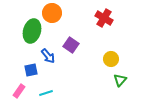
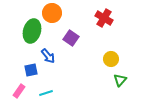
purple square: moved 7 px up
